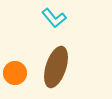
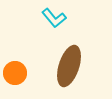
brown ellipse: moved 13 px right, 1 px up
